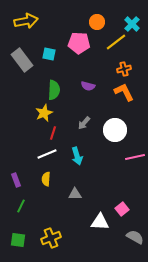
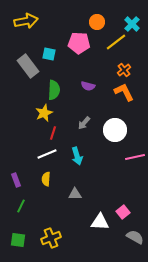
gray rectangle: moved 6 px right, 6 px down
orange cross: moved 1 px down; rotated 24 degrees counterclockwise
pink square: moved 1 px right, 3 px down
